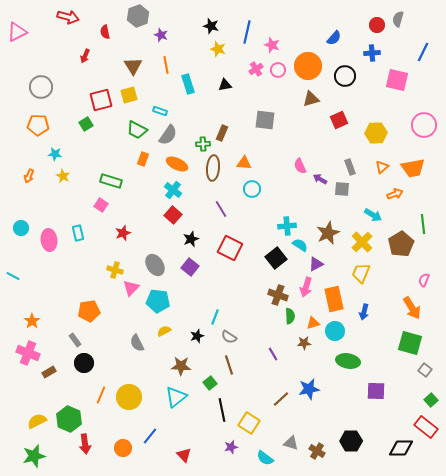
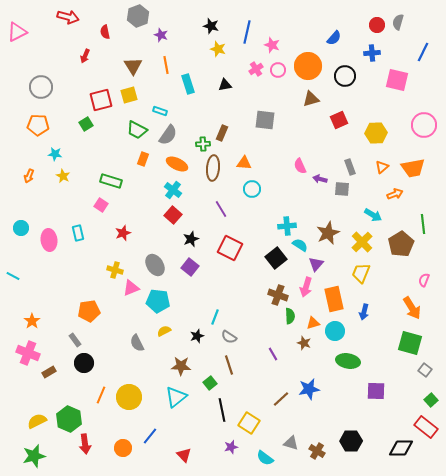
gray semicircle at (398, 19): moved 3 px down
purple arrow at (320, 179): rotated 16 degrees counterclockwise
purple triangle at (316, 264): rotated 21 degrees counterclockwise
pink triangle at (131, 288): rotated 24 degrees clockwise
brown star at (304, 343): rotated 24 degrees clockwise
